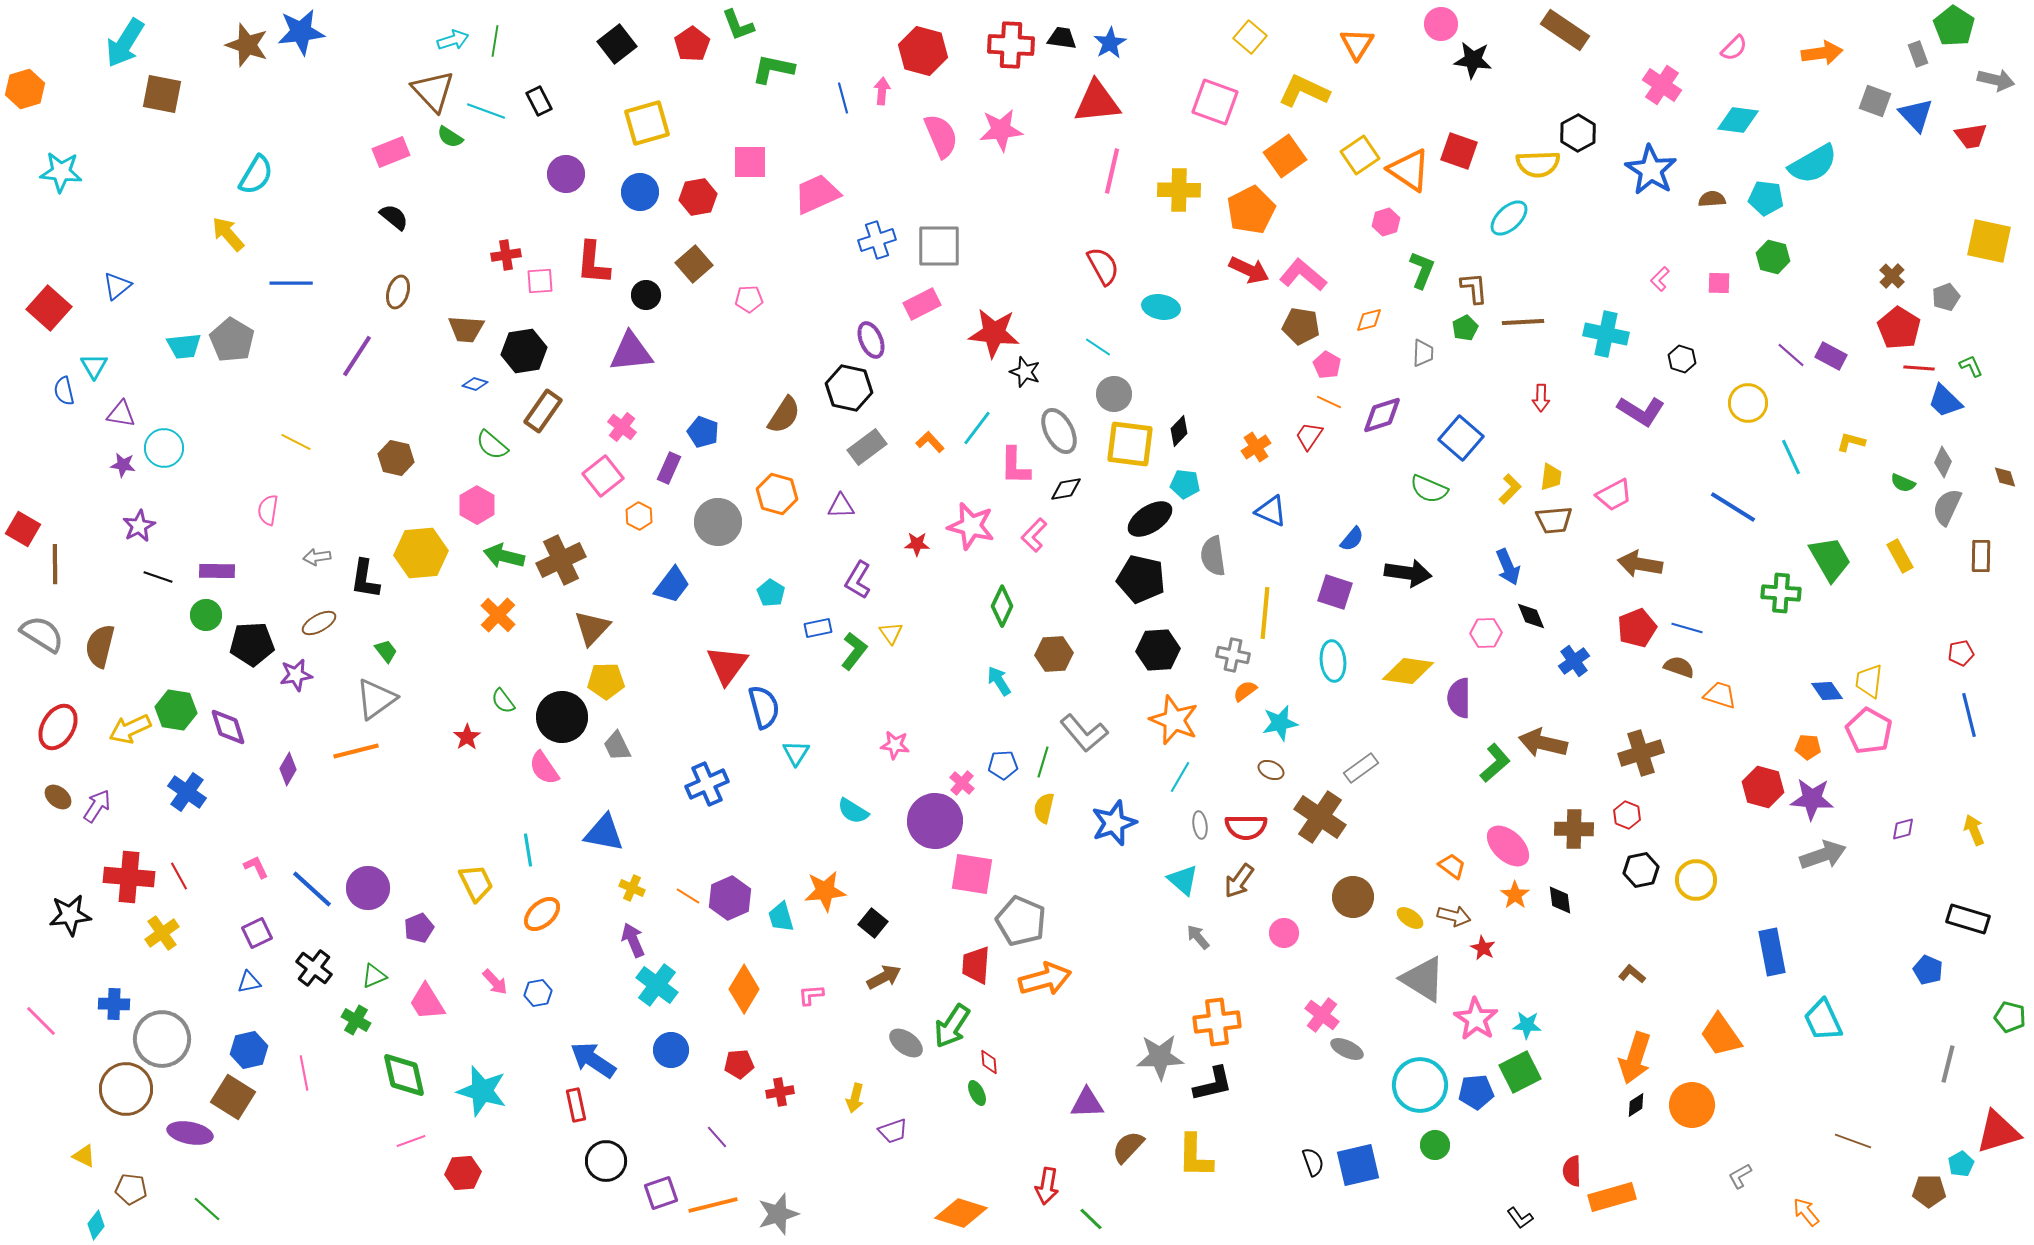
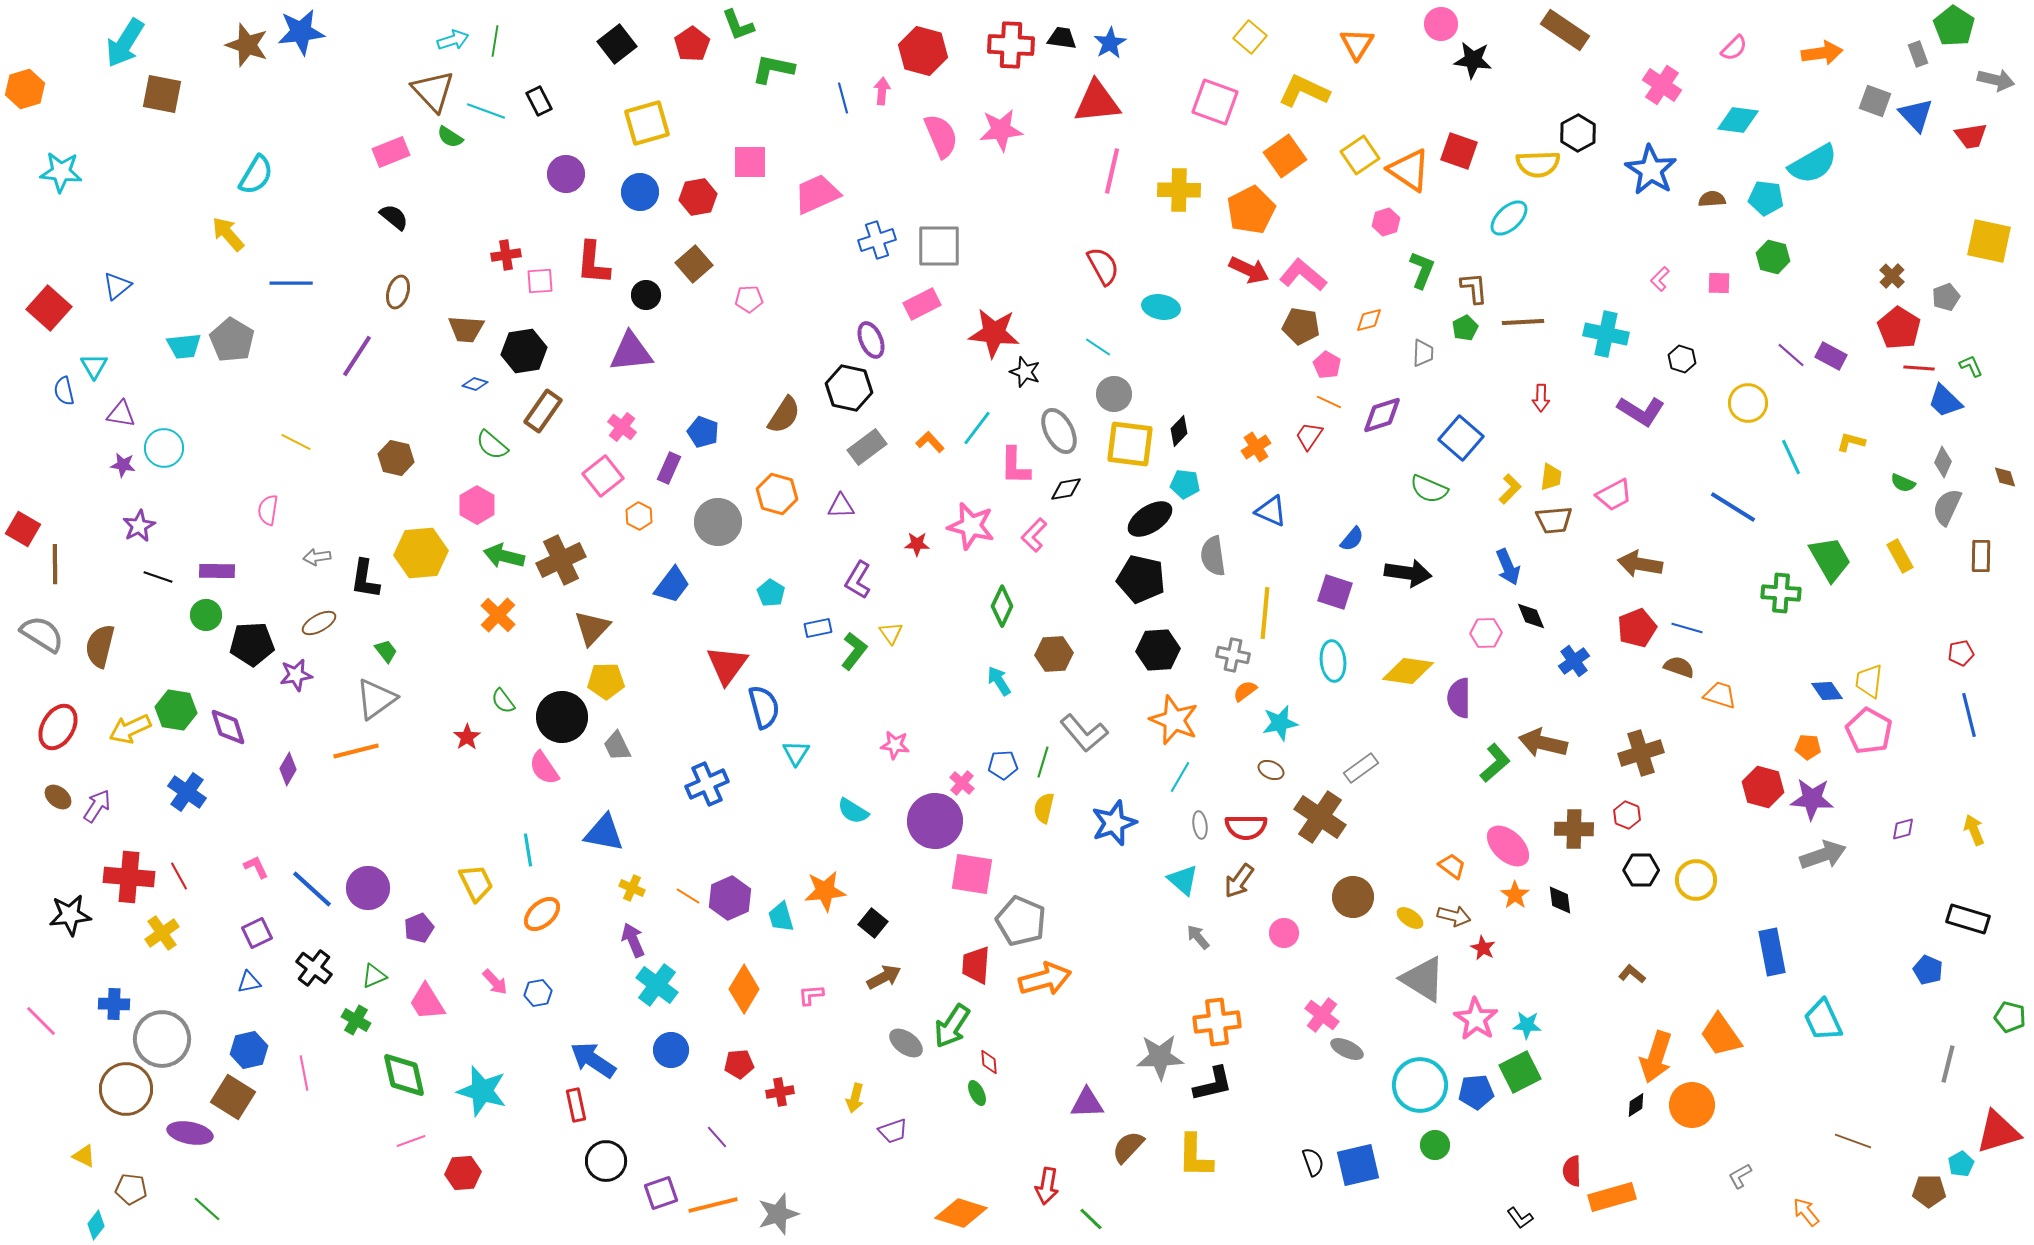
black hexagon at (1641, 870): rotated 12 degrees clockwise
orange arrow at (1635, 1058): moved 21 px right, 1 px up
